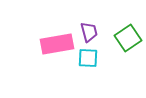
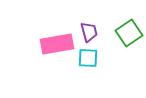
green square: moved 1 px right, 5 px up
